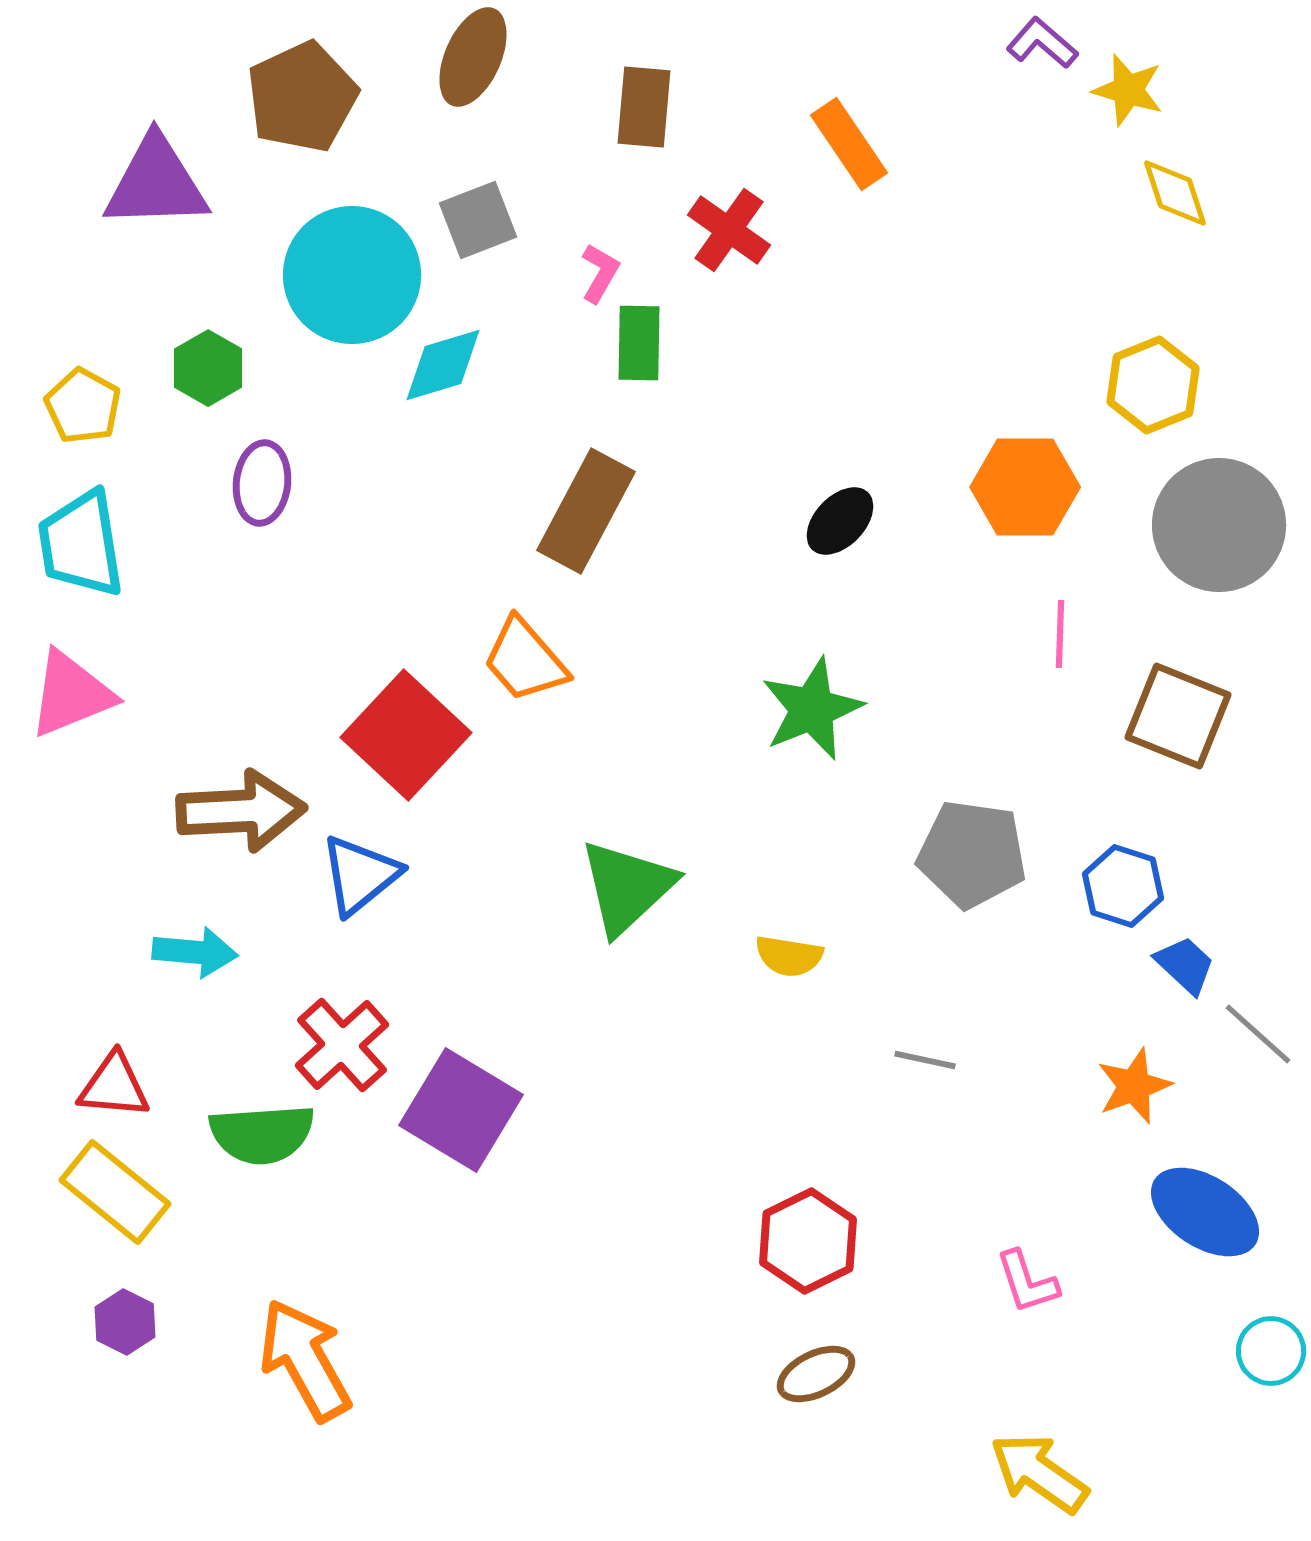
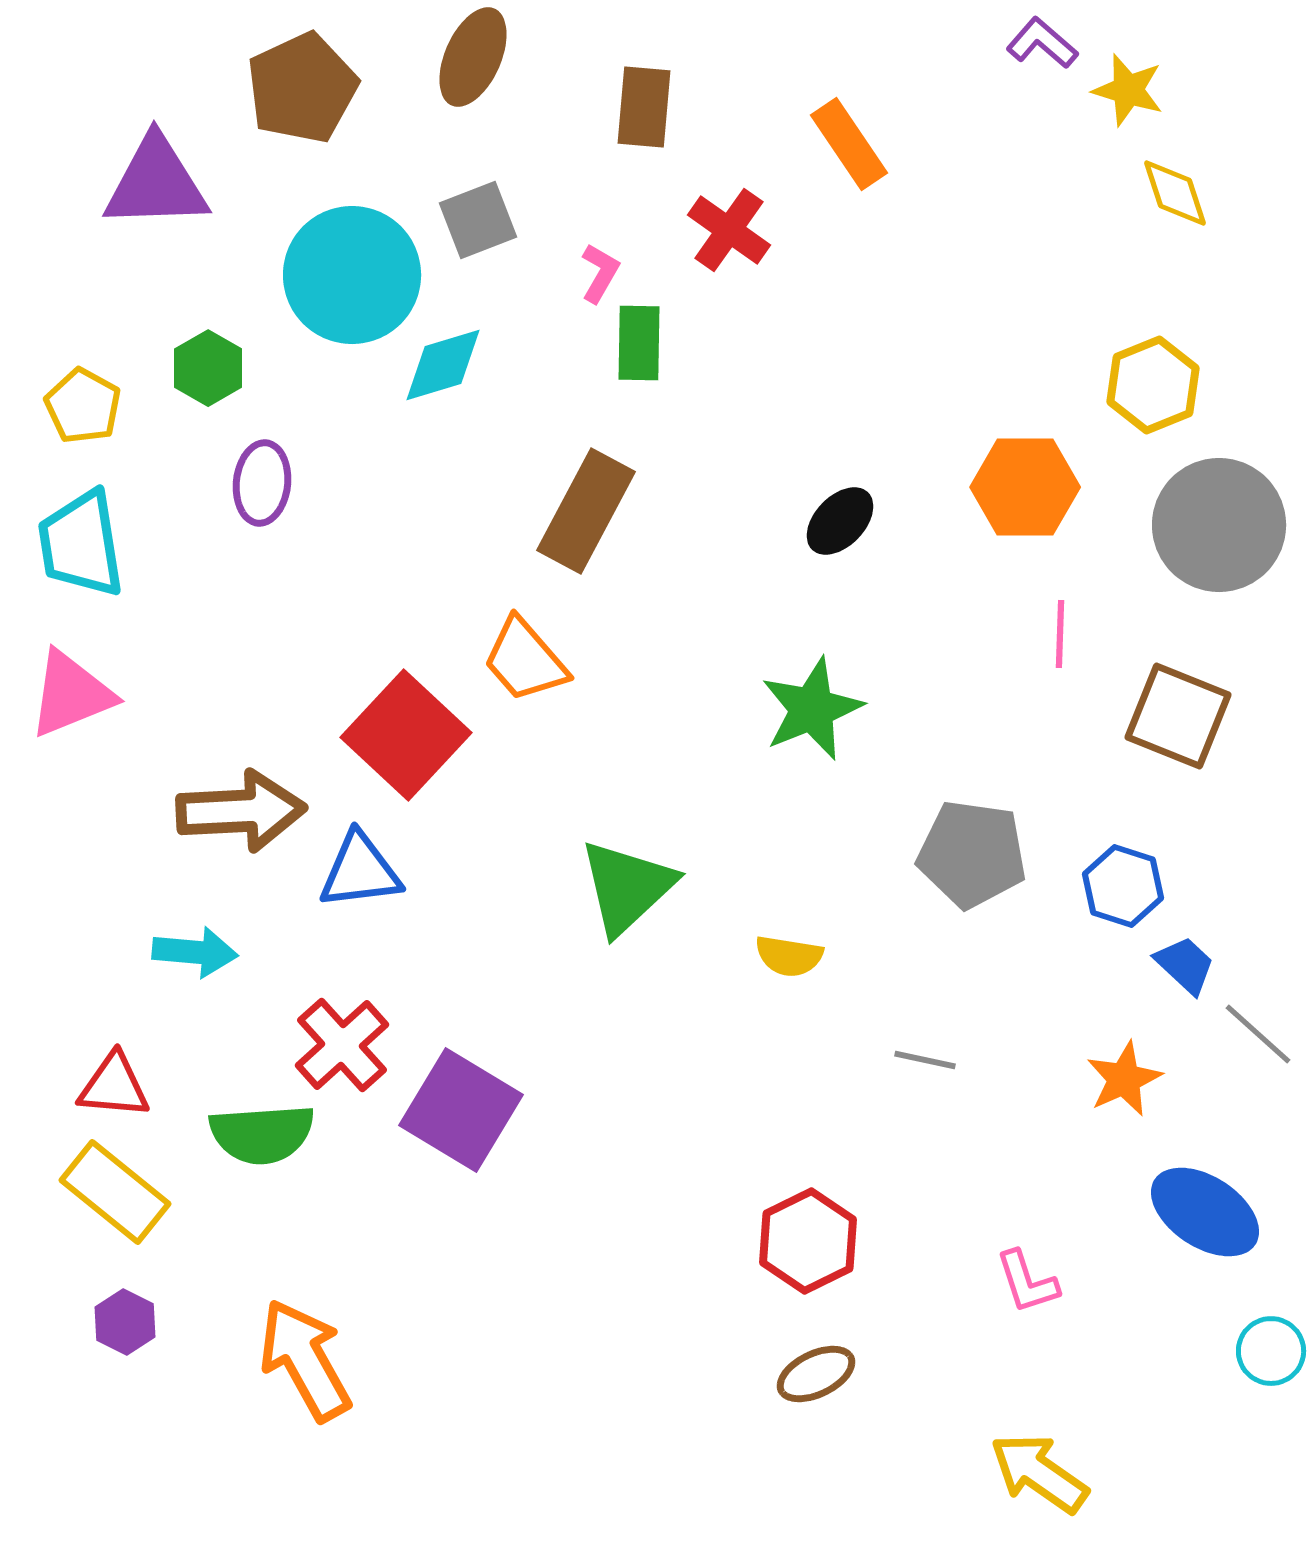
brown pentagon at (302, 97): moved 9 px up
blue triangle at (360, 875): moved 4 px up; rotated 32 degrees clockwise
orange star at (1134, 1086): moved 10 px left, 7 px up; rotated 4 degrees counterclockwise
